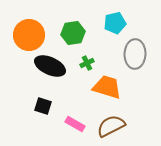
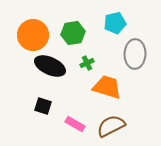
orange circle: moved 4 px right
